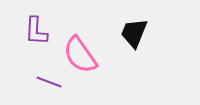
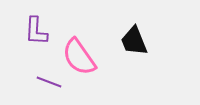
black trapezoid: moved 8 px down; rotated 44 degrees counterclockwise
pink semicircle: moved 1 px left, 2 px down
